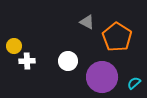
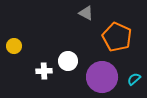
gray triangle: moved 1 px left, 9 px up
orange pentagon: rotated 8 degrees counterclockwise
white cross: moved 17 px right, 10 px down
cyan semicircle: moved 4 px up
